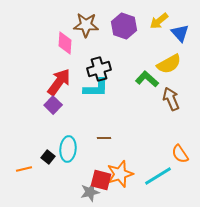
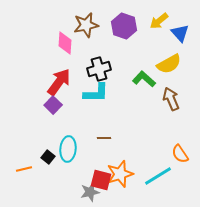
brown star: rotated 15 degrees counterclockwise
green L-shape: moved 3 px left
cyan L-shape: moved 5 px down
